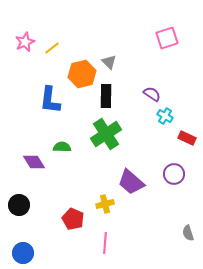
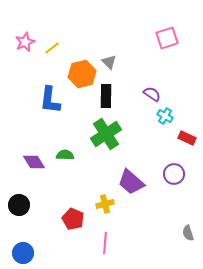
green semicircle: moved 3 px right, 8 px down
